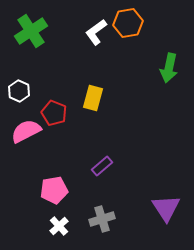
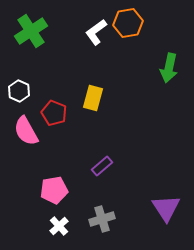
pink semicircle: rotated 92 degrees counterclockwise
